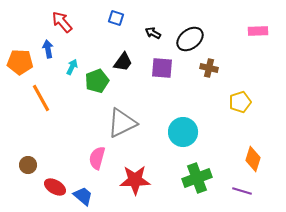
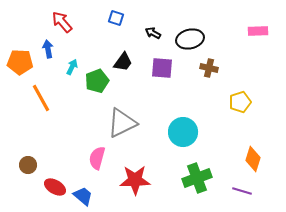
black ellipse: rotated 24 degrees clockwise
